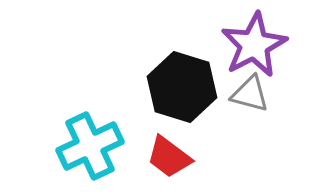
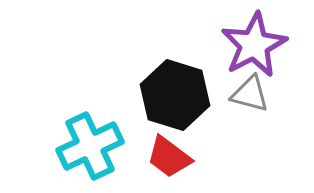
black hexagon: moved 7 px left, 8 px down
